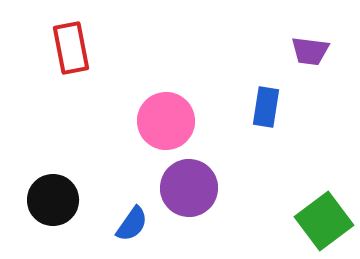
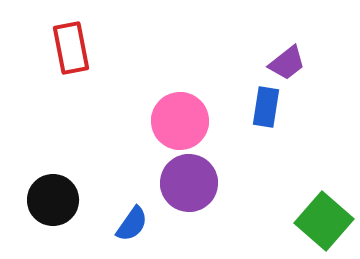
purple trapezoid: moved 23 px left, 12 px down; rotated 45 degrees counterclockwise
pink circle: moved 14 px right
purple circle: moved 5 px up
green square: rotated 12 degrees counterclockwise
